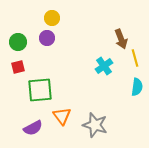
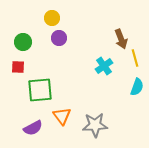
purple circle: moved 12 px right
green circle: moved 5 px right
red square: rotated 16 degrees clockwise
cyan semicircle: rotated 12 degrees clockwise
gray star: rotated 20 degrees counterclockwise
